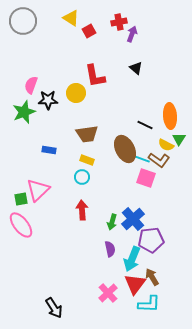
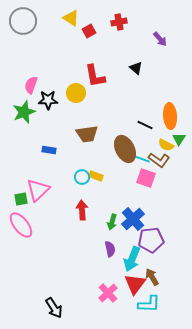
purple arrow: moved 28 px right, 5 px down; rotated 119 degrees clockwise
yellow rectangle: moved 9 px right, 16 px down
